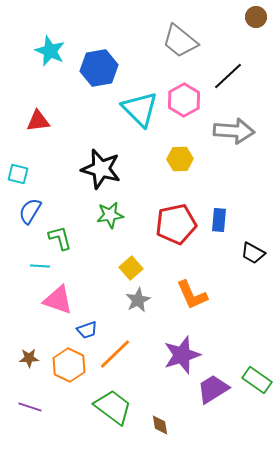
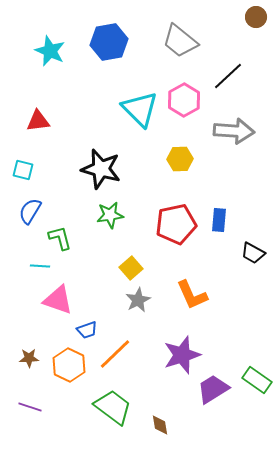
blue hexagon: moved 10 px right, 26 px up
cyan square: moved 5 px right, 4 px up
